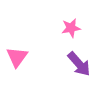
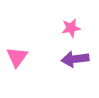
purple arrow: moved 4 px left, 5 px up; rotated 124 degrees clockwise
